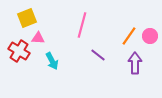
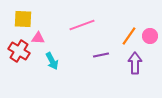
yellow square: moved 4 px left, 1 px down; rotated 24 degrees clockwise
pink line: rotated 55 degrees clockwise
purple line: moved 3 px right; rotated 49 degrees counterclockwise
